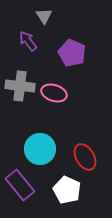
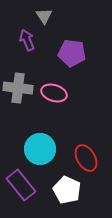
purple arrow: moved 1 px left, 1 px up; rotated 15 degrees clockwise
purple pentagon: rotated 16 degrees counterclockwise
gray cross: moved 2 px left, 2 px down
red ellipse: moved 1 px right, 1 px down
purple rectangle: moved 1 px right
